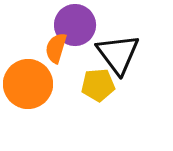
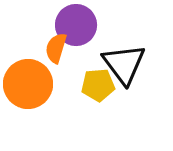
purple circle: moved 1 px right
black triangle: moved 6 px right, 10 px down
